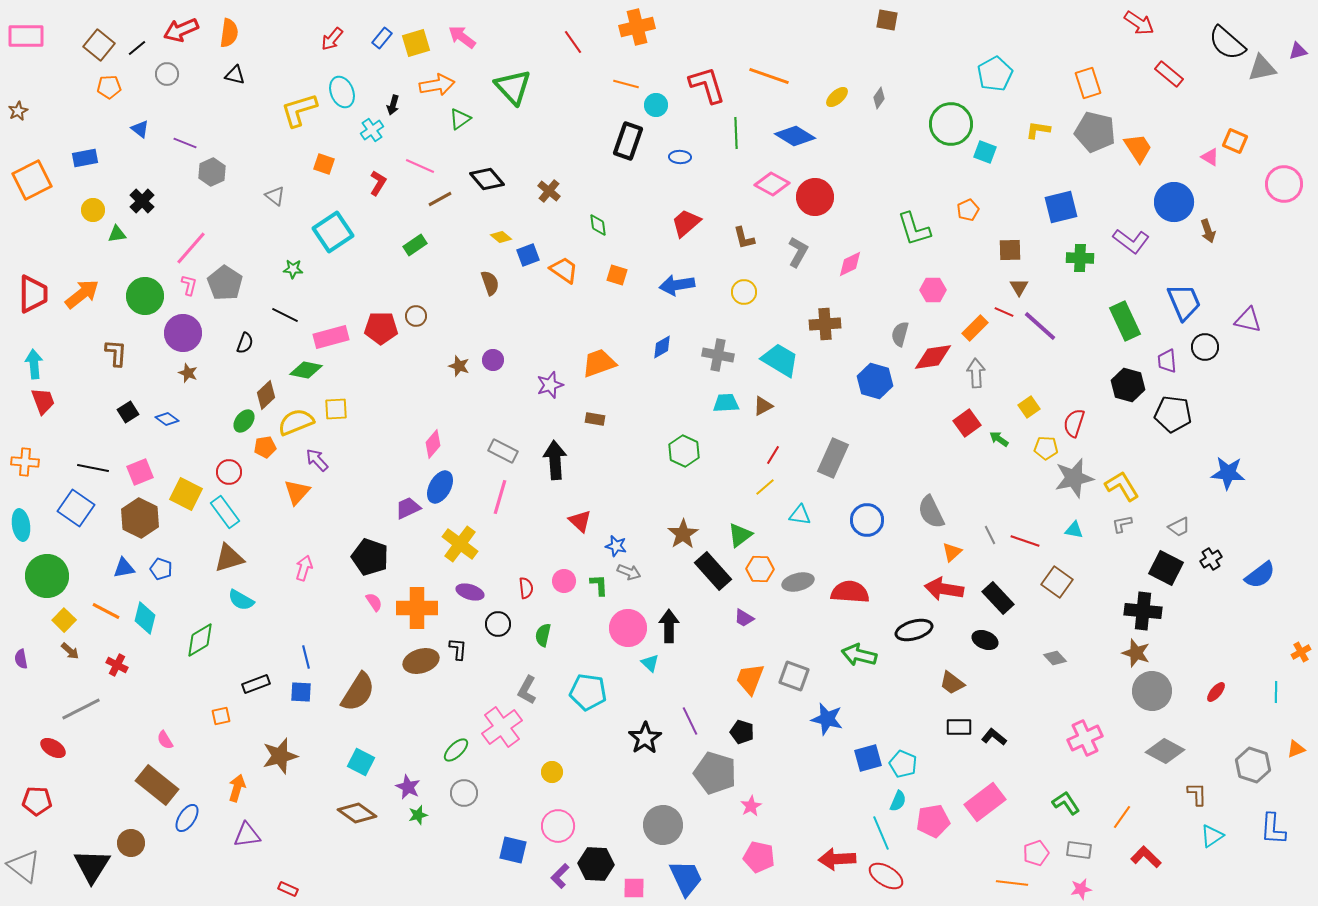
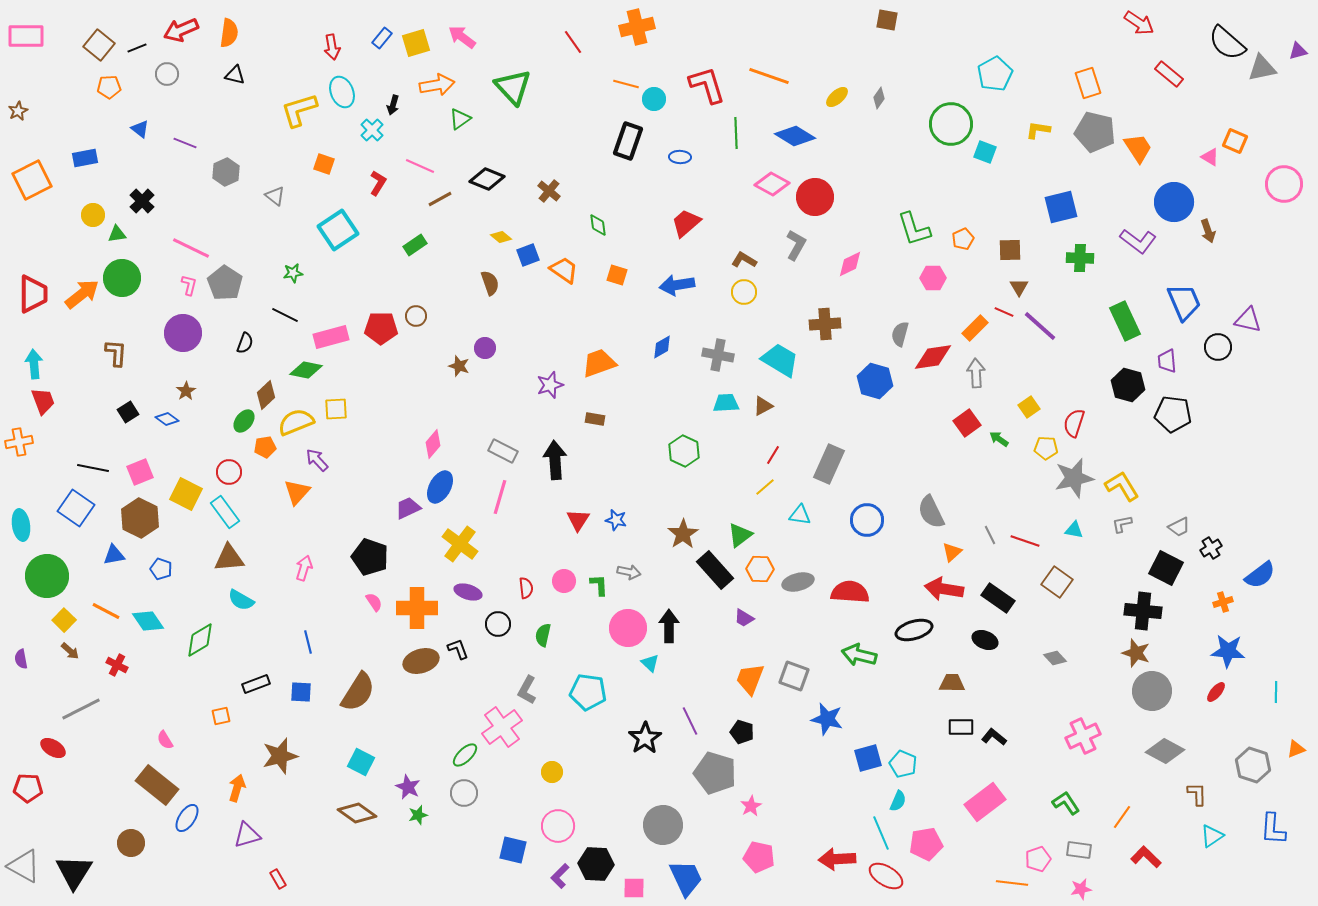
red arrow at (332, 39): moved 8 px down; rotated 50 degrees counterclockwise
black line at (137, 48): rotated 18 degrees clockwise
cyan circle at (656, 105): moved 2 px left, 6 px up
cyan cross at (372, 130): rotated 10 degrees counterclockwise
gray hexagon at (212, 172): moved 14 px right
black diamond at (487, 179): rotated 28 degrees counterclockwise
yellow circle at (93, 210): moved 5 px down
orange pentagon at (968, 210): moved 5 px left, 29 px down
cyan square at (333, 232): moved 5 px right, 2 px up
brown L-shape at (744, 238): moved 22 px down; rotated 135 degrees clockwise
purple L-shape at (1131, 241): moved 7 px right
pink line at (191, 248): rotated 75 degrees clockwise
gray L-shape at (798, 252): moved 2 px left, 7 px up
green star at (293, 269): moved 4 px down; rotated 12 degrees counterclockwise
pink hexagon at (933, 290): moved 12 px up
green circle at (145, 296): moved 23 px left, 18 px up
black circle at (1205, 347): moved 13 px right
purple circle at (493, 360): moved 8 px left, 12 px up
brown star at (188, 373): moved 2 px left, 18 px down; rotated 18 degrees clockwise
gray rectangle at (833, 458): moved 4 px left, 6 px down
orange cross at (25, 462): moved 6 px left, 20 px up; rotated 16 degrees counterclockwise
blue star at (1228, 473): moved 178 px down
red triangle at (580, 521): moved 2 px left, 1 px up; rotated 20 degrees clockwise
blue star at (616, 546): moved 26 px up
brown triangle at (229, 558): rotated 12 degrees clockwise
black cross at (1211, 559): moved 11 px up
blue triangle at (124, 568): moved 10 px left, 13 px up
black rectangle at (713, 571): moved 2 px right, 1 px up
gray arrow at (629, 572): rotated 10 degrees counterclockwise
purple ellipse at (470, 592): moved 2 px left
black rectangle at (998, 598): rotated 12 degrees counterclockwise
cyan diamond at (145, 618): moved 3 px right, 3 px down; rotated 48 degrees counterclockwise
black L-shape at (458, 649): rotated 25 degrees counterclockwise
orange cross at (1301, 652): moved 78 px left, 50 px up; rotated 12 degrees clockwise
blue line at (306, 657): moved 2 px right, 15 px up
brown trapezoid at (952, 683): rotated 144 degrees clockwise
black rectangle at (959, 727): moved 2 px right
pink cross at (1085, 738): moved 2 px left, 2 px up
green ellipse at (456, 750): moved 9 px right, 5 px down
red pentagon at (37, 801): moved 9 px left, 13 px up
pink pentagon at (933, 821): moved 7 px left, 23 px down
purple triangle at (247, 835): rotated 8 degrees counterclockwise
pink pentagon at (1036, 853): moved 2 px right, 6 px down
gray triangle at (24, 866): rotated 9 degrees counterclockwise
black triangle at (92, 866): moved 18 px left, 6 px down
red rectangle at (288, 889): moved 10 px left, 10 px up; rotated 36 degrees clockwise
